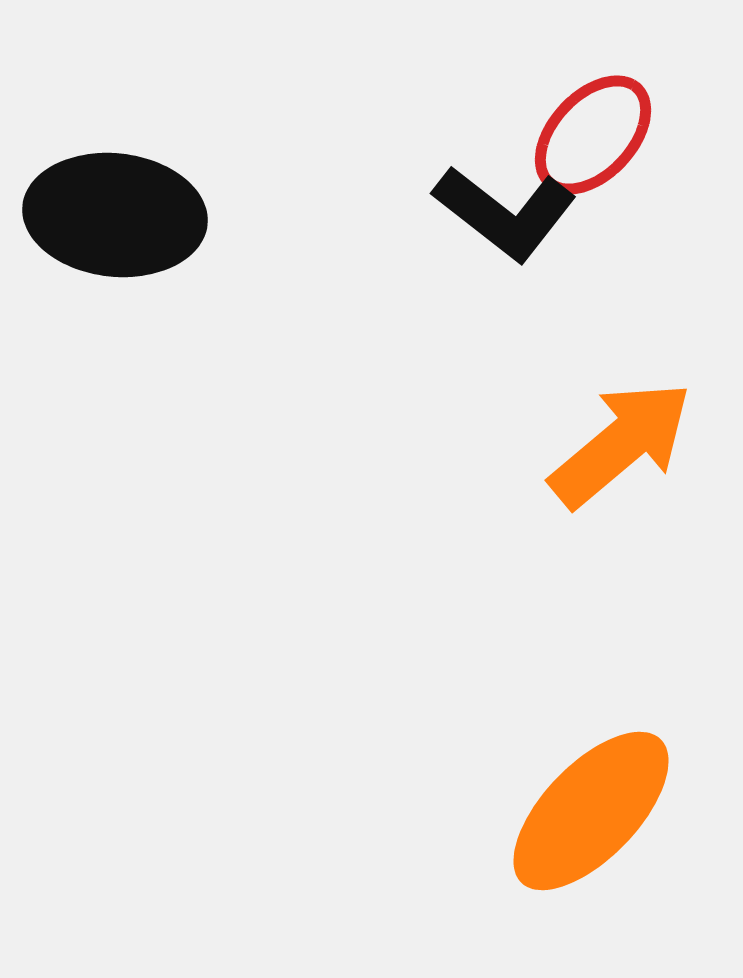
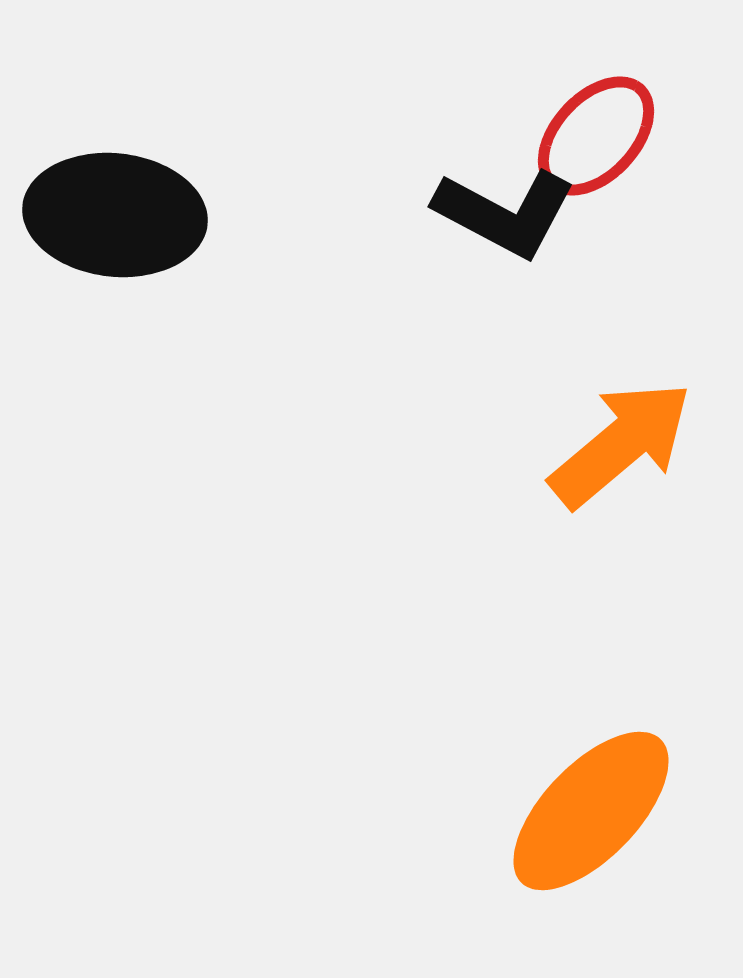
red ellipse: moved 3 px right, 1 px down
black L-shape: rotated 10 degrees counterclockwise
